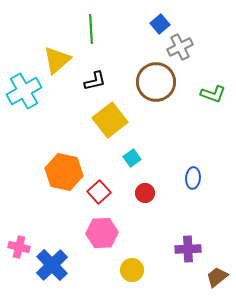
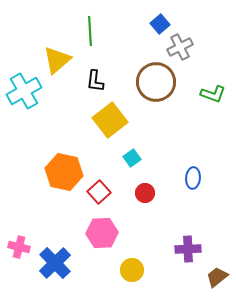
green line: moved 1 px left, 2 px down
black L-shape: rotated 110 degrees clockwise
blue cross: moved 3 px right, 2 px up
